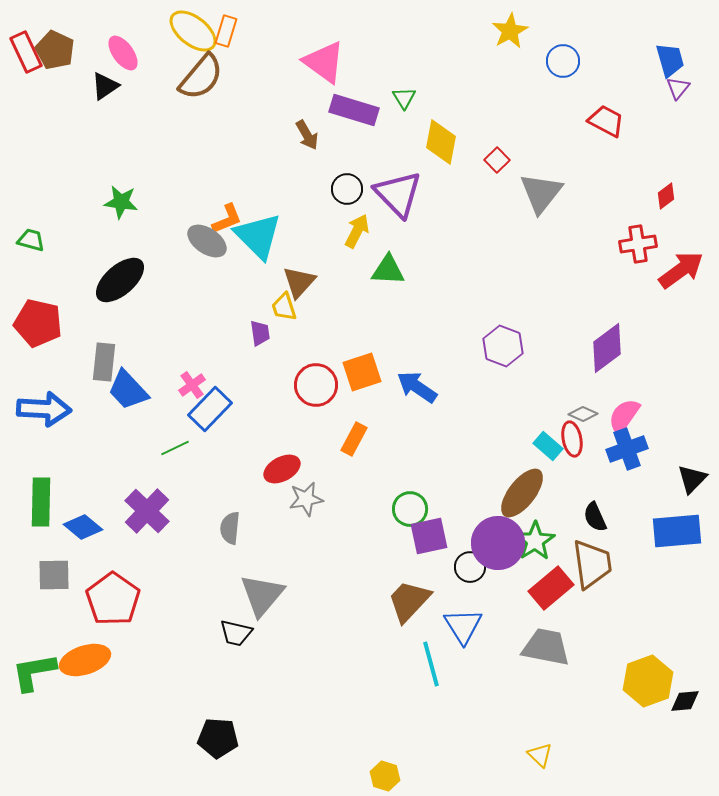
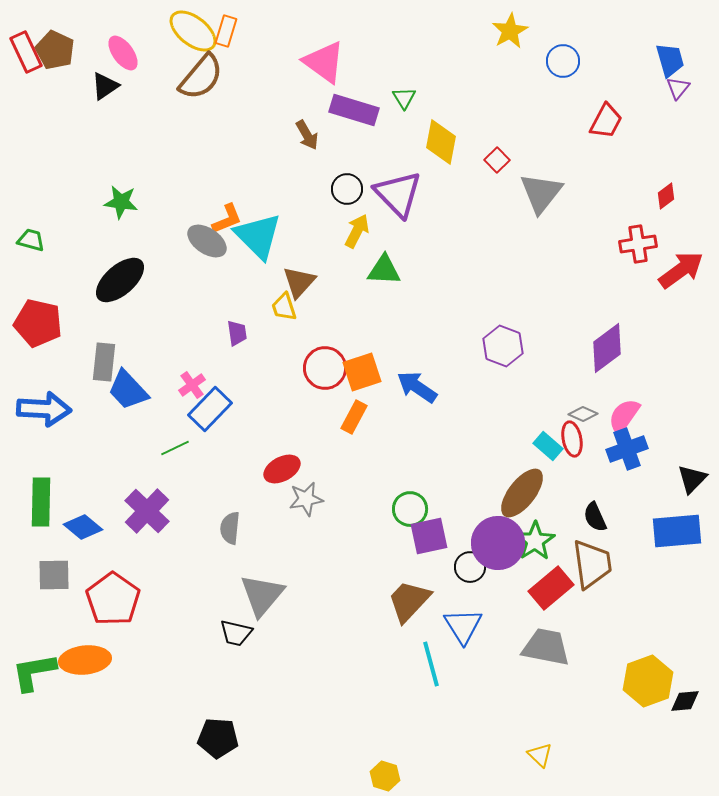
red trapezoid at (606, 121): rotated 90 degrees clockwise
green triangle at (388, 270): moved 4 px left
purple trapezoid at (260, 333): moved 23 px left
red circle at (316, 385): moved 9 px right, 17 px up
orange rectangle at (354, 439): moved 22 px up
orange ellipse at (85, 660): rotated 12 degrees clockwise
